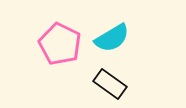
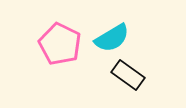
black rectangle: moved 18 px right, 9 px up
